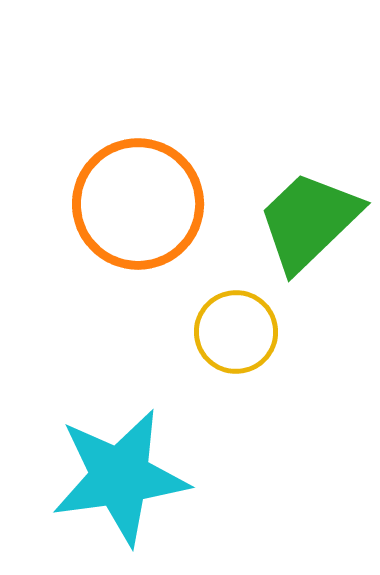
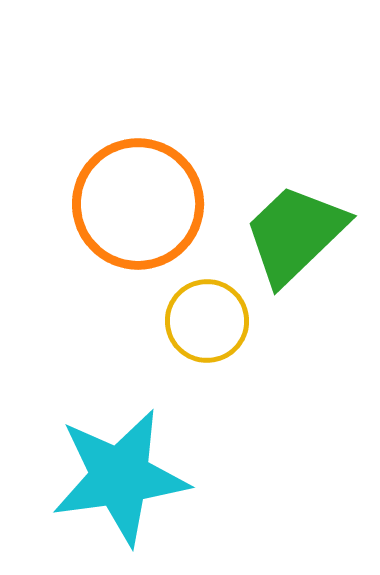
green trapezoid: moved 14 px left, 13 px down
yellow circle: moved 29 px left, 11 px up
